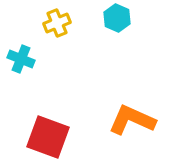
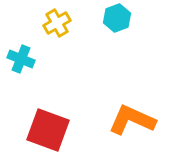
cyan hexagon: rotated 16 degrees clockwise
yellow cross: rotated 8 degrees counterclockwise
red square: moved 7 px up
